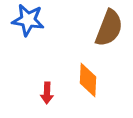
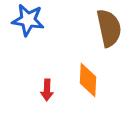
brown semicircle: rotated 33 degrees counterclockwise
red arrow: moved 3 px up
